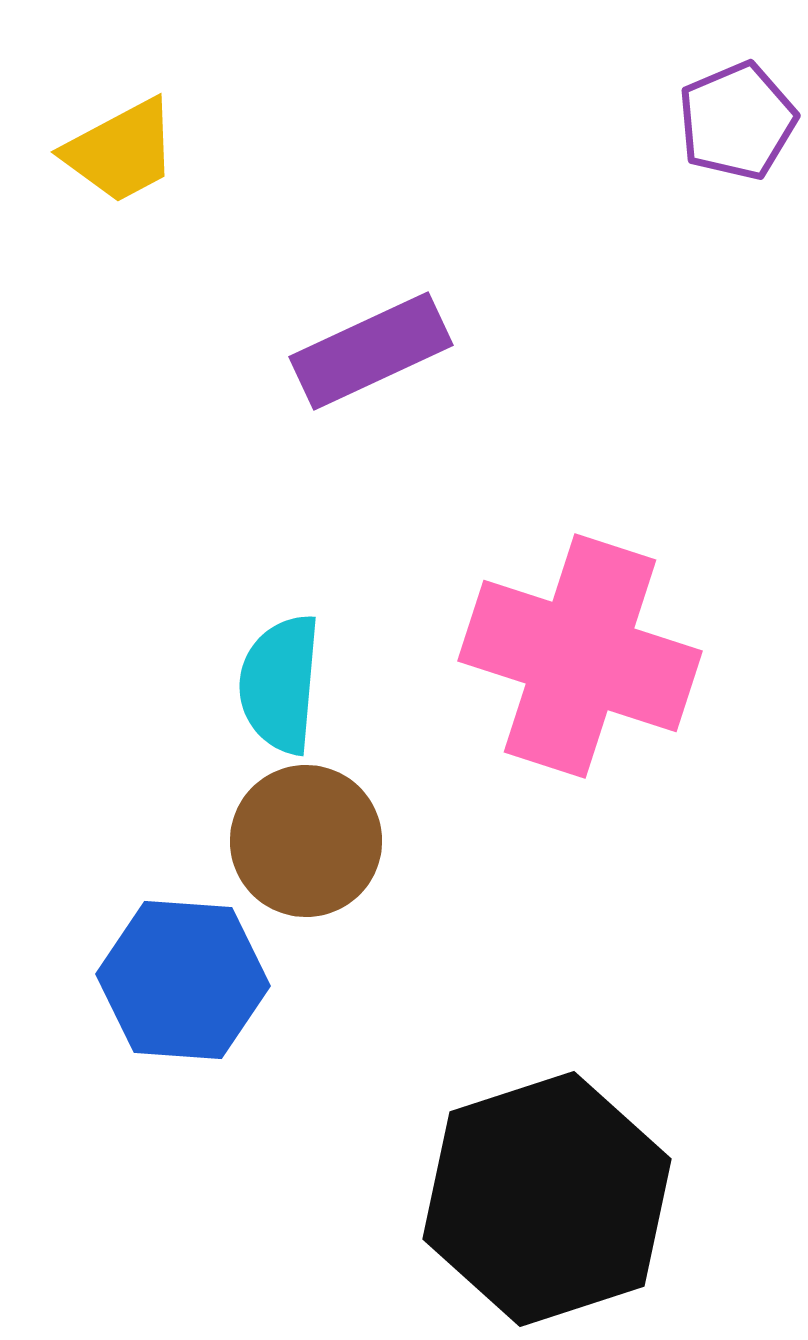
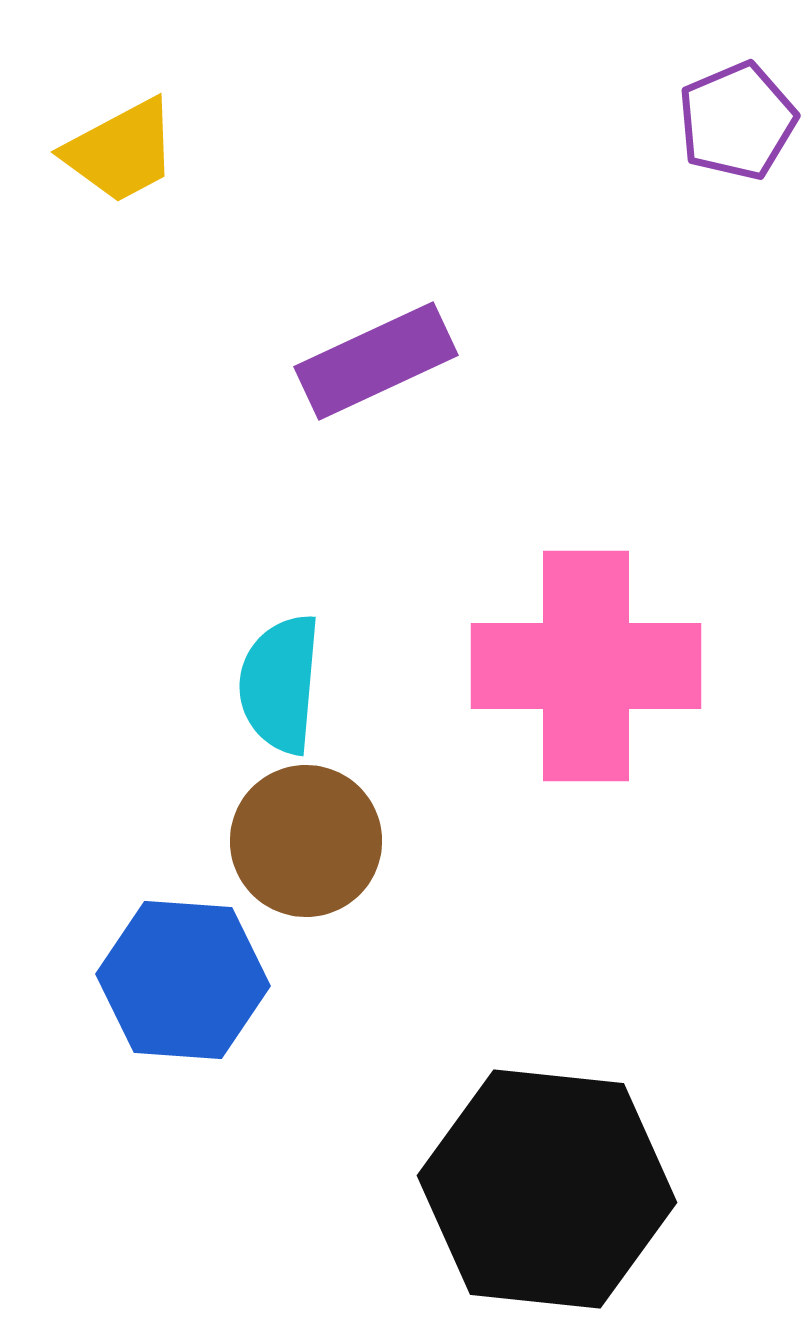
purple rectangle: moved 5 px right, 10 px down
pink cross: moved 6 px right, 10 px down; rotated 18 degrees counterclockwise
black hexagon: moved 10 px up; rotated 24 degrees clockwise
